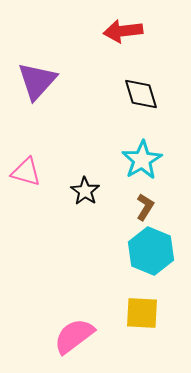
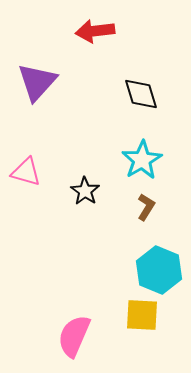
red arrow: moved 28 px left
purple triangle: moved 1 px down
brown L-shape: moved 1 px right
cyan hexagon: moved 8 px right, 19 px down
yellow square: moved 2 px down
pink semicircle: rotated 30 degrees counterclockwise
